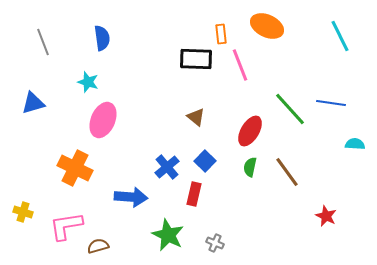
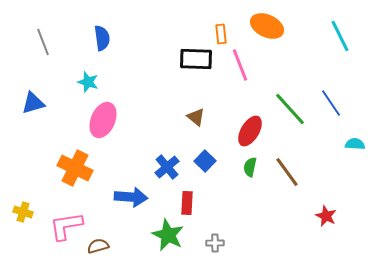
blue line: rotated 48 degrees clockwise
red rectangle: moved 7 px left, 9 px down; rotated 10 degrees counterclockwise
gray cross: rotated 24 degrees counterclockwise
